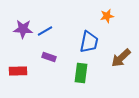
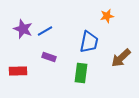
purple star: rotated 18 degrees clockwise
